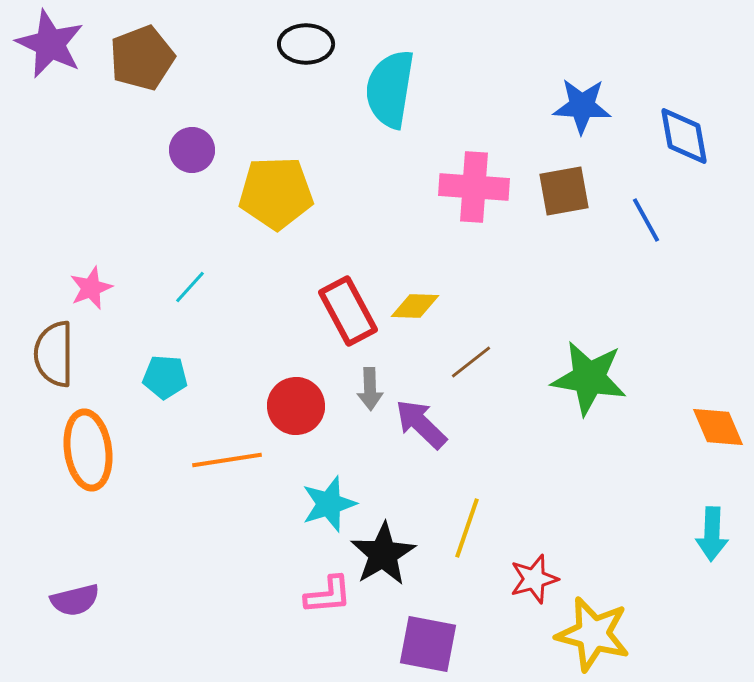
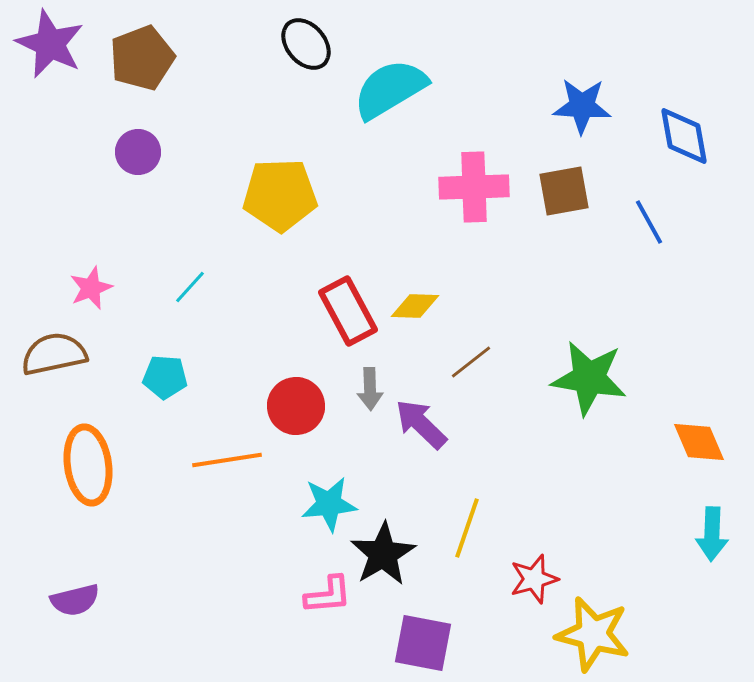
black ellipse: rotated 50 degrees clockwise
cyan semicircle: rotated 50 degrees clockwise
purple circle: moved 54 px left, 2 px down
pink cross: rotated 6 degrees counterclockwise
yellow pentagon: moved 4 px right, 2 px down
blue line: moved 3 px right, 2 px down
brown semicircle: rotated 78 degrees clockwise
orange diamond: moved 19 px left, 15 px down
orange ellipse: moved 15 px down
cyan star: rotated 12 degrees clockwise
purple square: moved 5 px left, 1 px up
